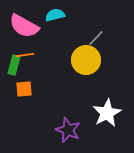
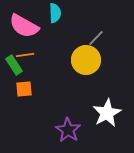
cyan semicircle: moved 2 px up; rotated 102 degrees clockwise
green rectangle: rotated 48 degrees counterclockwise
purple star: rotated 10 degrees clockwise
